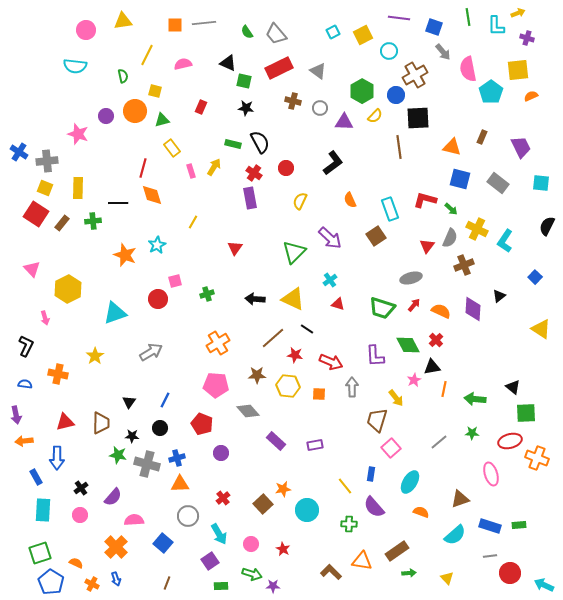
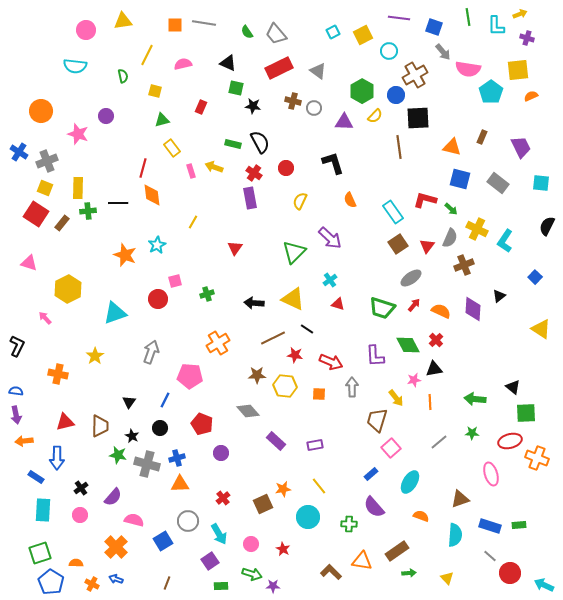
yellow arrow at (518, 13): moved 2 px right, 1 px down
gray line at (204, 23): rotated 15 degrees clockwise
pink semicircle at (468, 69): rotated 70 degrees counterclockwise
green square at (244, 81): moved 8 px left, 7 px down
black star at (246, 108): moved 7 px right, 2 px up
gray circle at (320, 108): moved 6 px left
orange circle at (135, 111): moved 94 px left
gray cross at (47, 161): rotated 15 degrees counterclockwise
black L-shape at (333, 163): rotated 70 degrees counterclockwise
yellow arrow at (214, 167): rotated 102 degrees counterclockwise
orange diamond at (152, 195): rotated 10 degrees clockwise
cyan rectangle at (390, 209): moved 3 px right, 3 px down; rotated 15 degrees counterclockwise
green cross at (93, 221): moved 5 px left, 10 px up
brown square at (376, 236): moved 22 px right, 8 px down
pink triangle at (32, 269): moved 3 px left, 6 px up; rotated 30 degrees counterclockwise
gray ellipse at (411, 278): rotated 20 degrees counterclockwise
black arrow at (255, 299): moved 1 px left, 4 px down
pink arrow at (45, 318): rotated 152 degrees clockwise
brown line at (273, 338): rotated 15 degrees clockwise
black L-shape at (26, 346): moved 9 px left
gray arrow at (151, 352): rotated 40 degrees counterclockwise
black triangle at (432, 367): moved 2 px right, 2 px down
pink star at (414, 380): rotated 16 degrees clockwise
blue semicircle at (25, 384): moved 9 px left, 7 px down
pink pentagon at (216, 385): moved 26 px left, 9 px up
yellow hexagon at (288, 386): moved 3 px left
orange line at (444, 389): moved 14 px left, 13 px down; rotated 14 degrees counterclockwise
brown trapezoid at (101, 423): moved 1 px left, 3 px down
black star at (132, 436): rotated 24 degrees clockwise
blue rectangle at (371, 474): rotated 40 degrees clockwise
blue rectangle at (36, 477): rotated 28 degrees counterclockwise
yellow line at (345, 486): moved 26 px left
brown square at (263, 504): rotated 18 degrees clockwise
cyan circle at (307, 510): moved 1 px right, 7 px down
orange semicircle at (421, 512): moved 4 px down
gray circle at (188, 516): moved 5 px down
pink semicircle at (134, 520): rotated 18 degrees clockwise
cyan semicircle at (455, 535): rotated 45 degrees counterclockwise
blue square at (163, 543): moved 2 px up; rotated 18 degrees clockwise
gray line at (490, 556): rotated 48 degrees clockwise
orange semicircle at (76, 563): rotated 24 degrees counterclockwise
blue arrow at (116, 579): rotated 128 degrees clockwise
